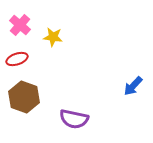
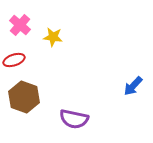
red ellipse: moved 3 px left, 1 px down
